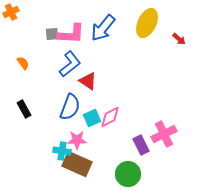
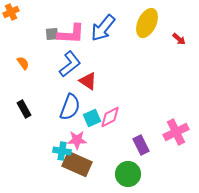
pink cross: moved 12 px right, 2 px up
